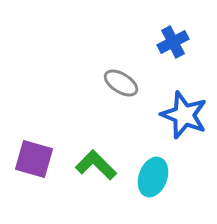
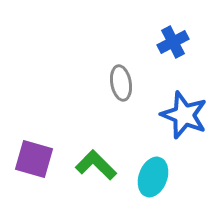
gray ellipse: rotated 48 degrees clockwise
